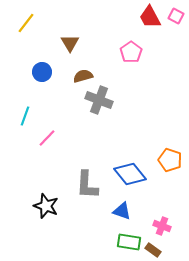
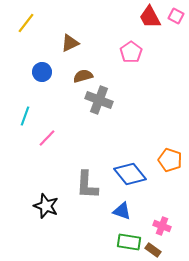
brown triangle: rotated 36 degrees clockwise
